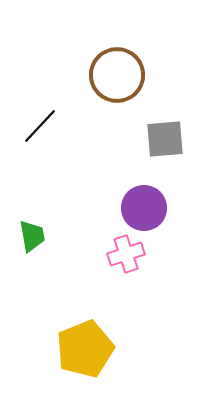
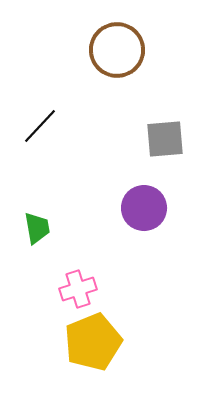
brown circle: moved 25 px up
green trapezoid: moved 5 px right, 8 px up
pink cross: moved 48 px left, 35 px down
yellow pentagon: moved 8 px right, 7 px up
